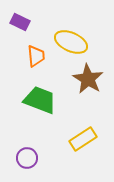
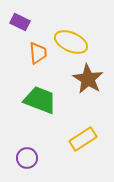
orange trapezoid: moved 2 px right, 3 px up
